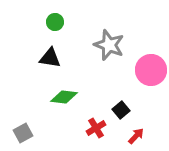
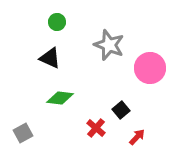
green circle: moved 2 px right
black triangle: rotated 15 degrees clockwise
pink circle: moved 1 px left, 2 px up
green diamond: moved 4 px left, 1 px down
red cross: rotated 18 degrees counterclockwise
red arrow: moved 1 px right, 1 px down
